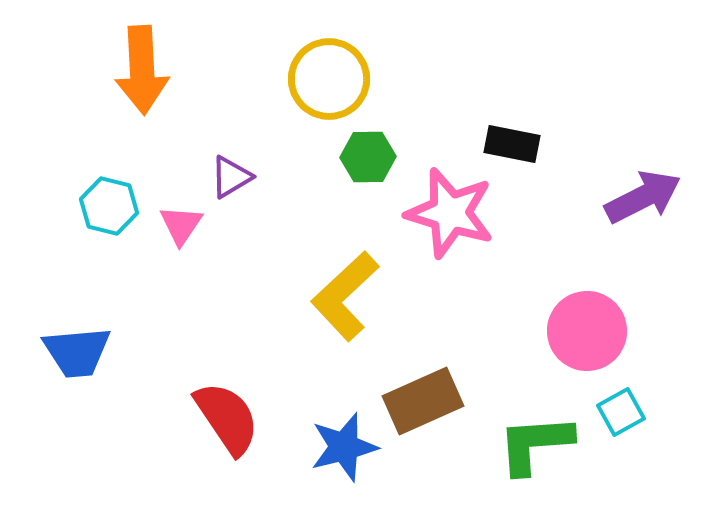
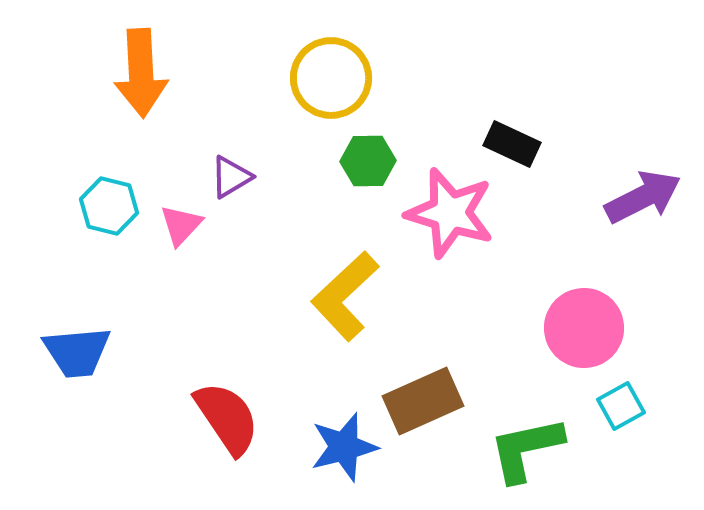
orange arrow: moved 1 px left, 3 px down
yellow circle: moved 2 px right, 1 px up
black rectangle: rotated 14 degrees clockwise
green hexagon: moved 4 px down
pink triangle: rotated 9 degrees clockwise
pink circle: moved 3 px left, 3 px up
cyan square: moved 6 px up
green L-shape: moved 9 px left, 5 px down; rotated 8 degrees counterclockwise
